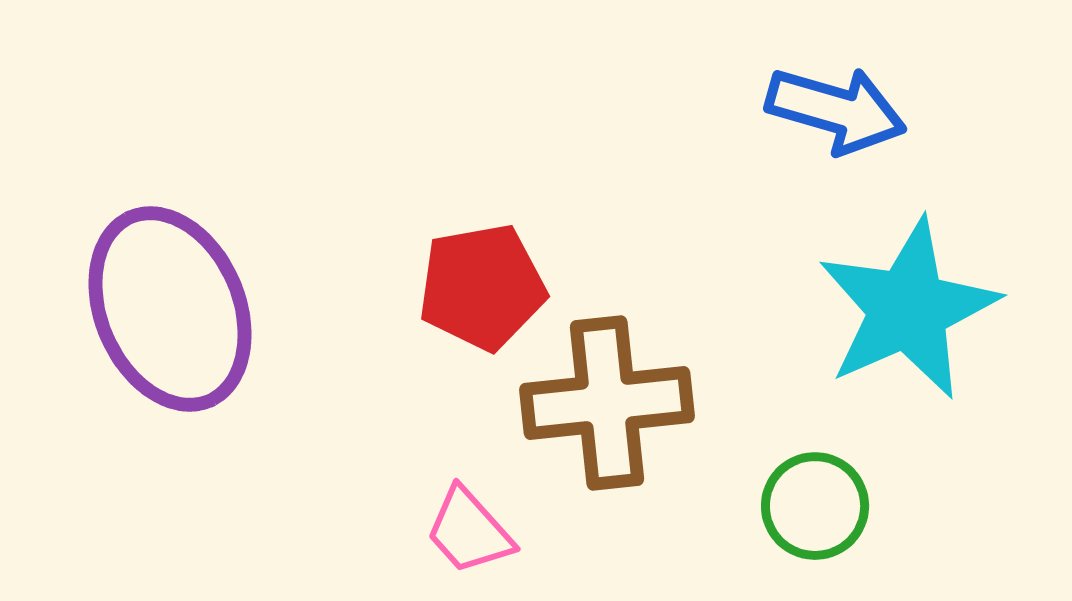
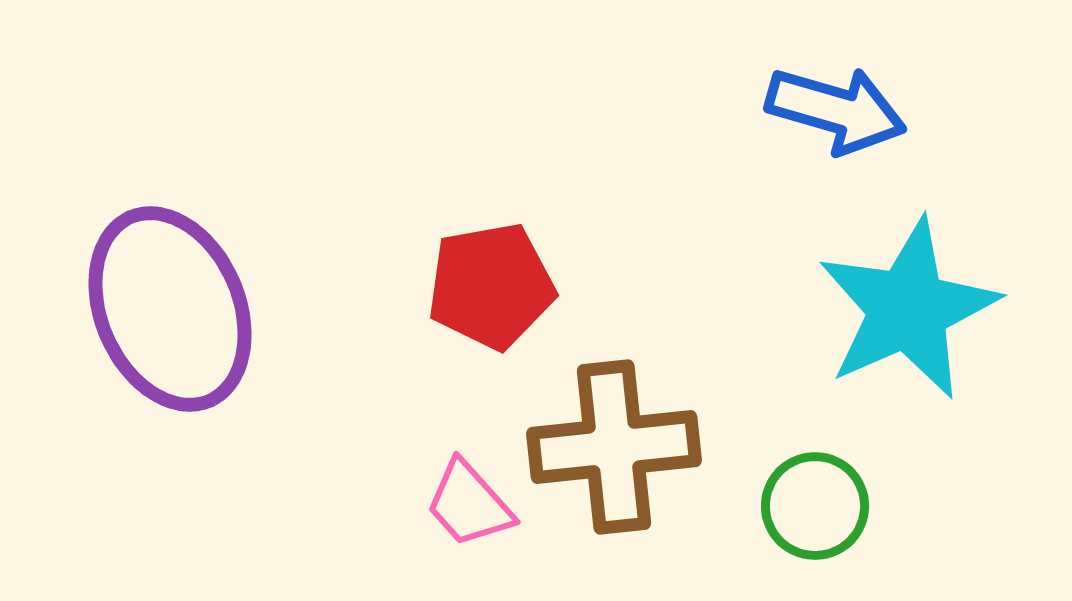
red pentagon: moved 9 px right, 1 px up
brown cross: moved 7 px right, 44 px down
pink trapezoid: moved 27 px up
